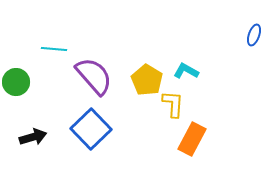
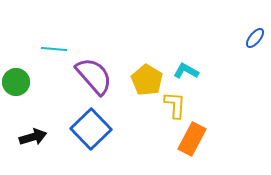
blue ellipse: moved 1 px right, 3 px down; rotated 20 degrees clockwise
yellow L-shape: moved 2 px right, 1 px down
